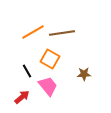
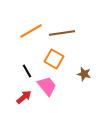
orange line: moved 2 px left, 1 px up
orange square: moved 4 px right
brown star: rotated 16 degrees clockwise
pink trapezoid: moved 1 px left
red arrow: moved 2 px right
